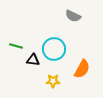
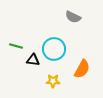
gray semicircle: moved 1 px down
